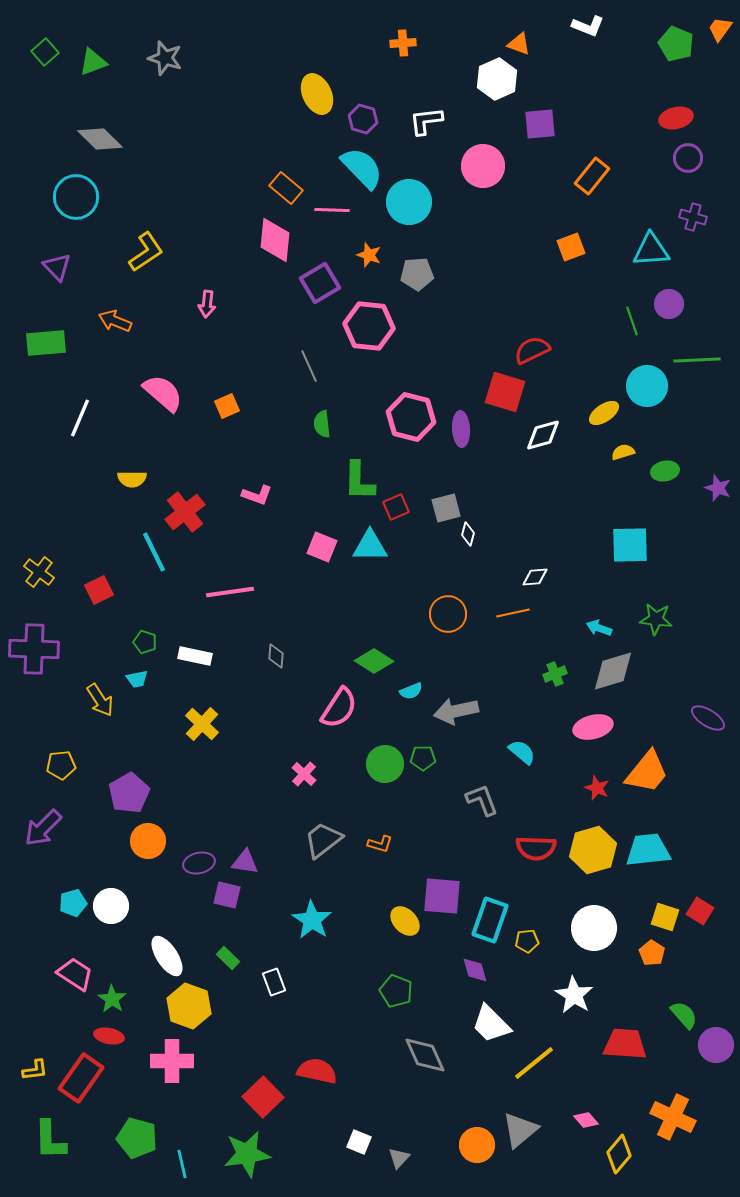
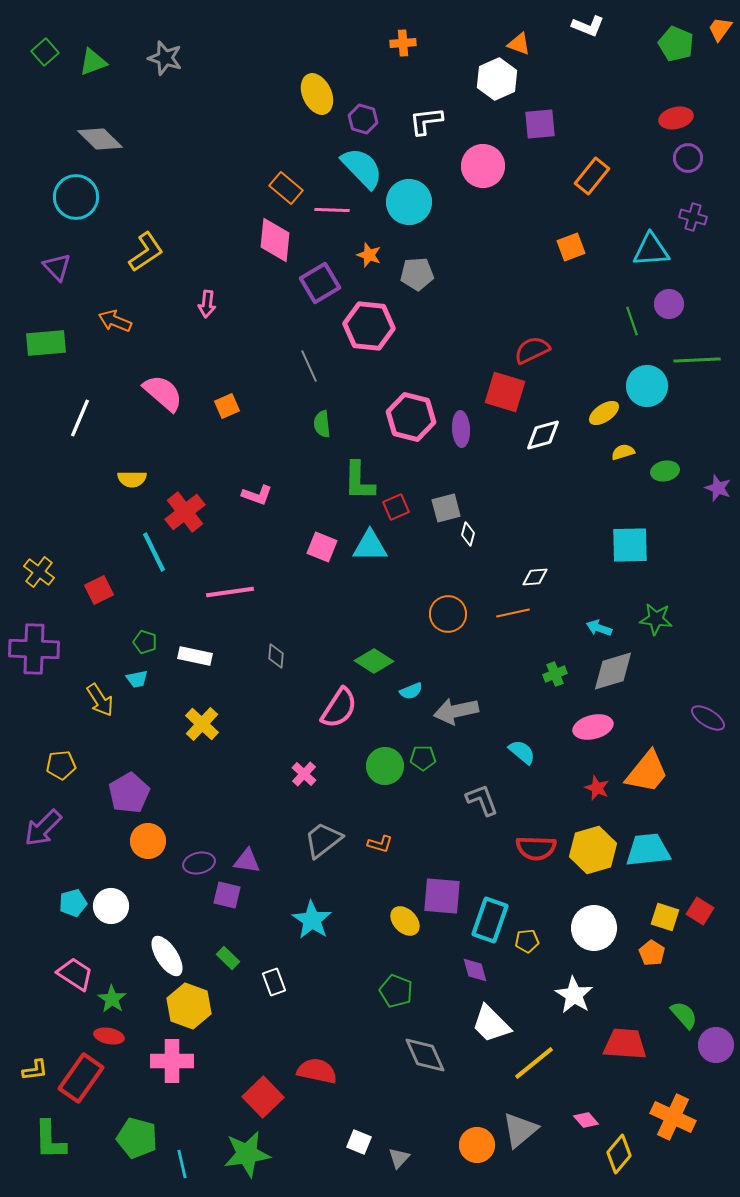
green circle at (385, 764): moved 2 px down
purple triangle at (245, 862): moved 2 px right, 1 px up
